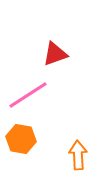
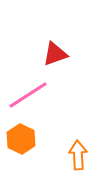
orange hexagon: rotated 16 degrees clockwise
